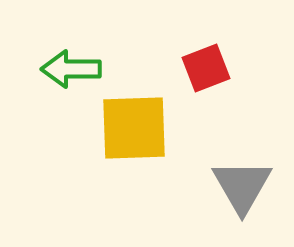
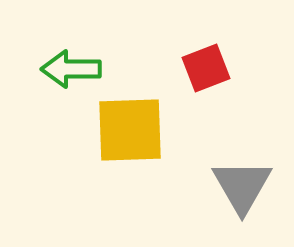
yellow square: moved 4 px left, 2 px down
